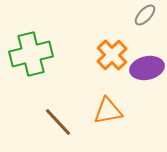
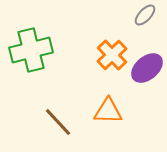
green cross: moved 4 px up
purple ellipse: rotated 28 degrees counterclockwise
orange triangle: rotated 12 degrees clockwise
